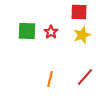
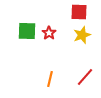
red star: moved 2 px left, 1 px down
